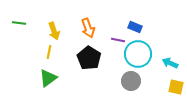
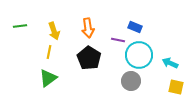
green line: moved 1 px right, 3 px down; rotated 16 degrees counterclockwise
orange arrow: rotated 12 degrees clockwise
cyan circle: moved 1 px right, 1 px down
